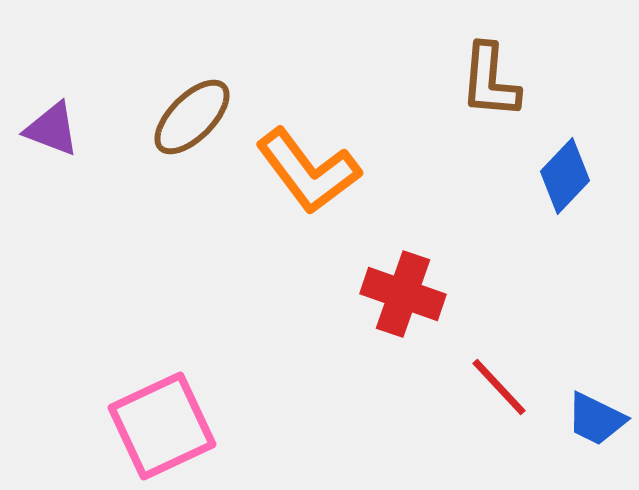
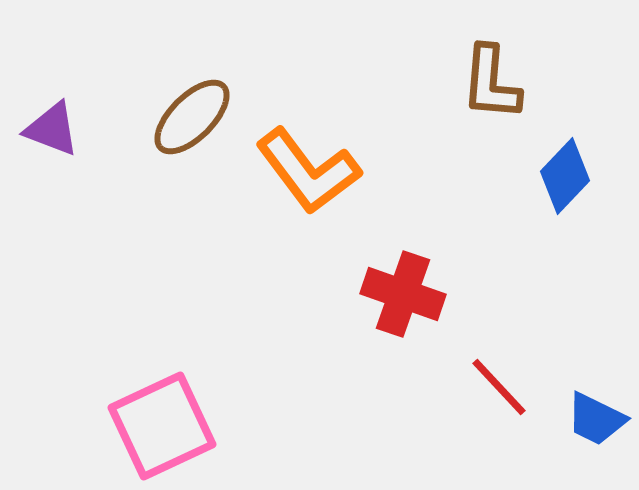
brown L-shape: moved 1 px right, 2 px down
